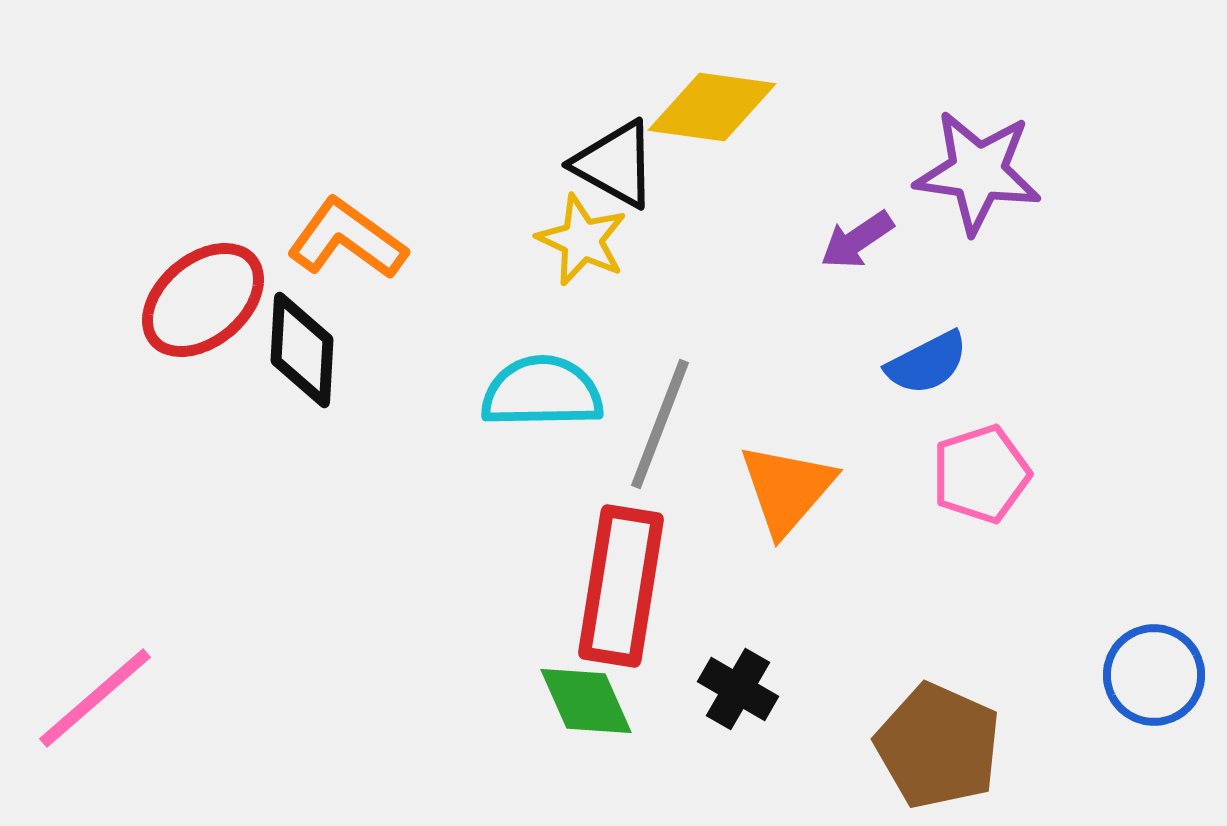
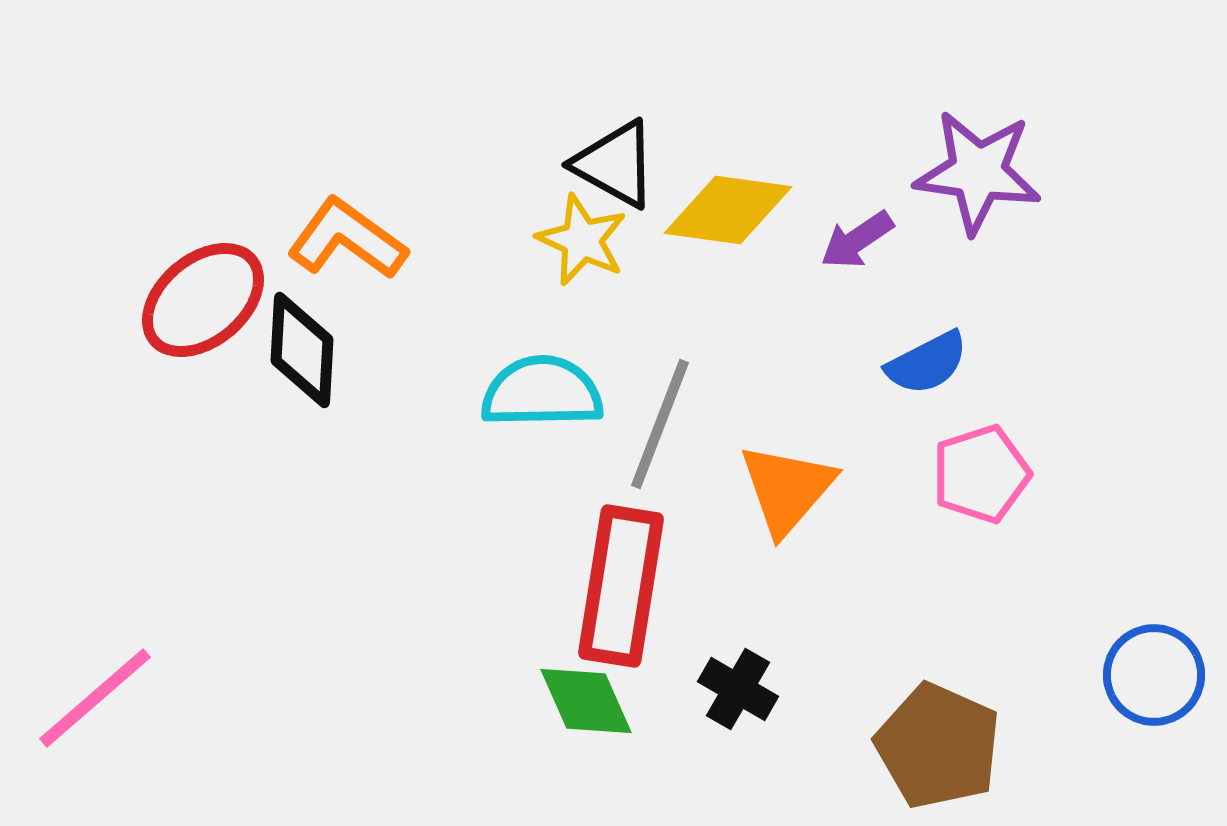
yellow diamond: moved 16 px right, 103 px down
